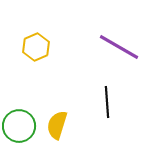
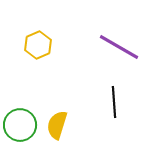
yellow hexagon: moved 2 px right, 2 px up
black line: moved 7 px right
green circle: moved 1 px right, 1 px up
